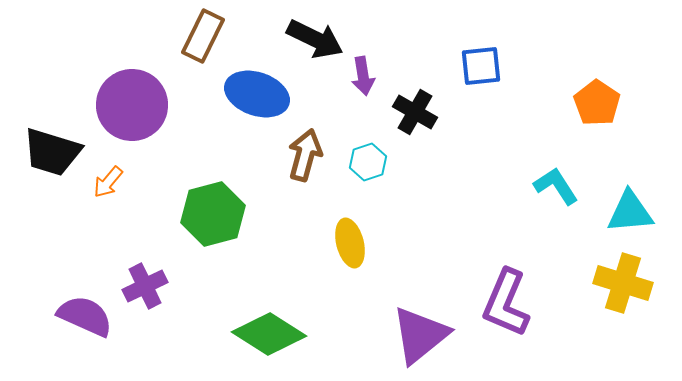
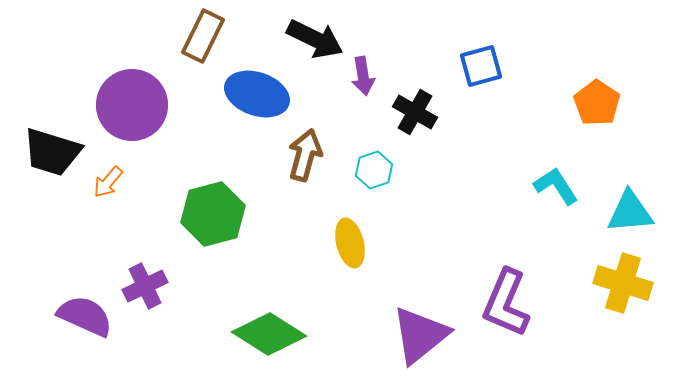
blue square: rotated 9 degrees counterclockwise
cyan hexagon: moved 6 px right, 8 px down
